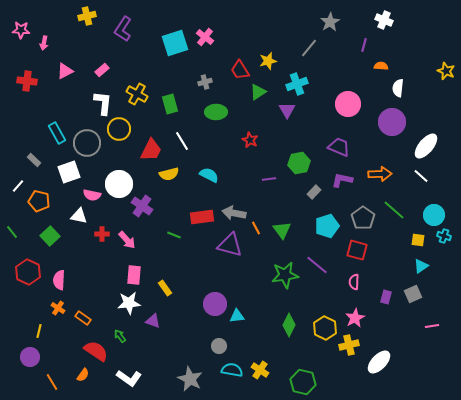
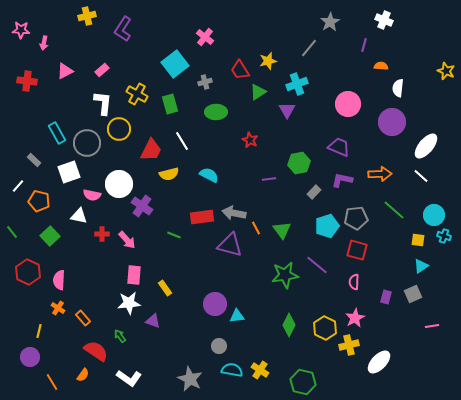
cyan square at (175, 43): moved 21 px down; rotated 20 degrees counterclockwise
gray pentagon at (363, 218): moved 7 px left; rotated 30 degrees clockwise
orange rectangle at (83, 318): rotated 14 degrees clockwise
